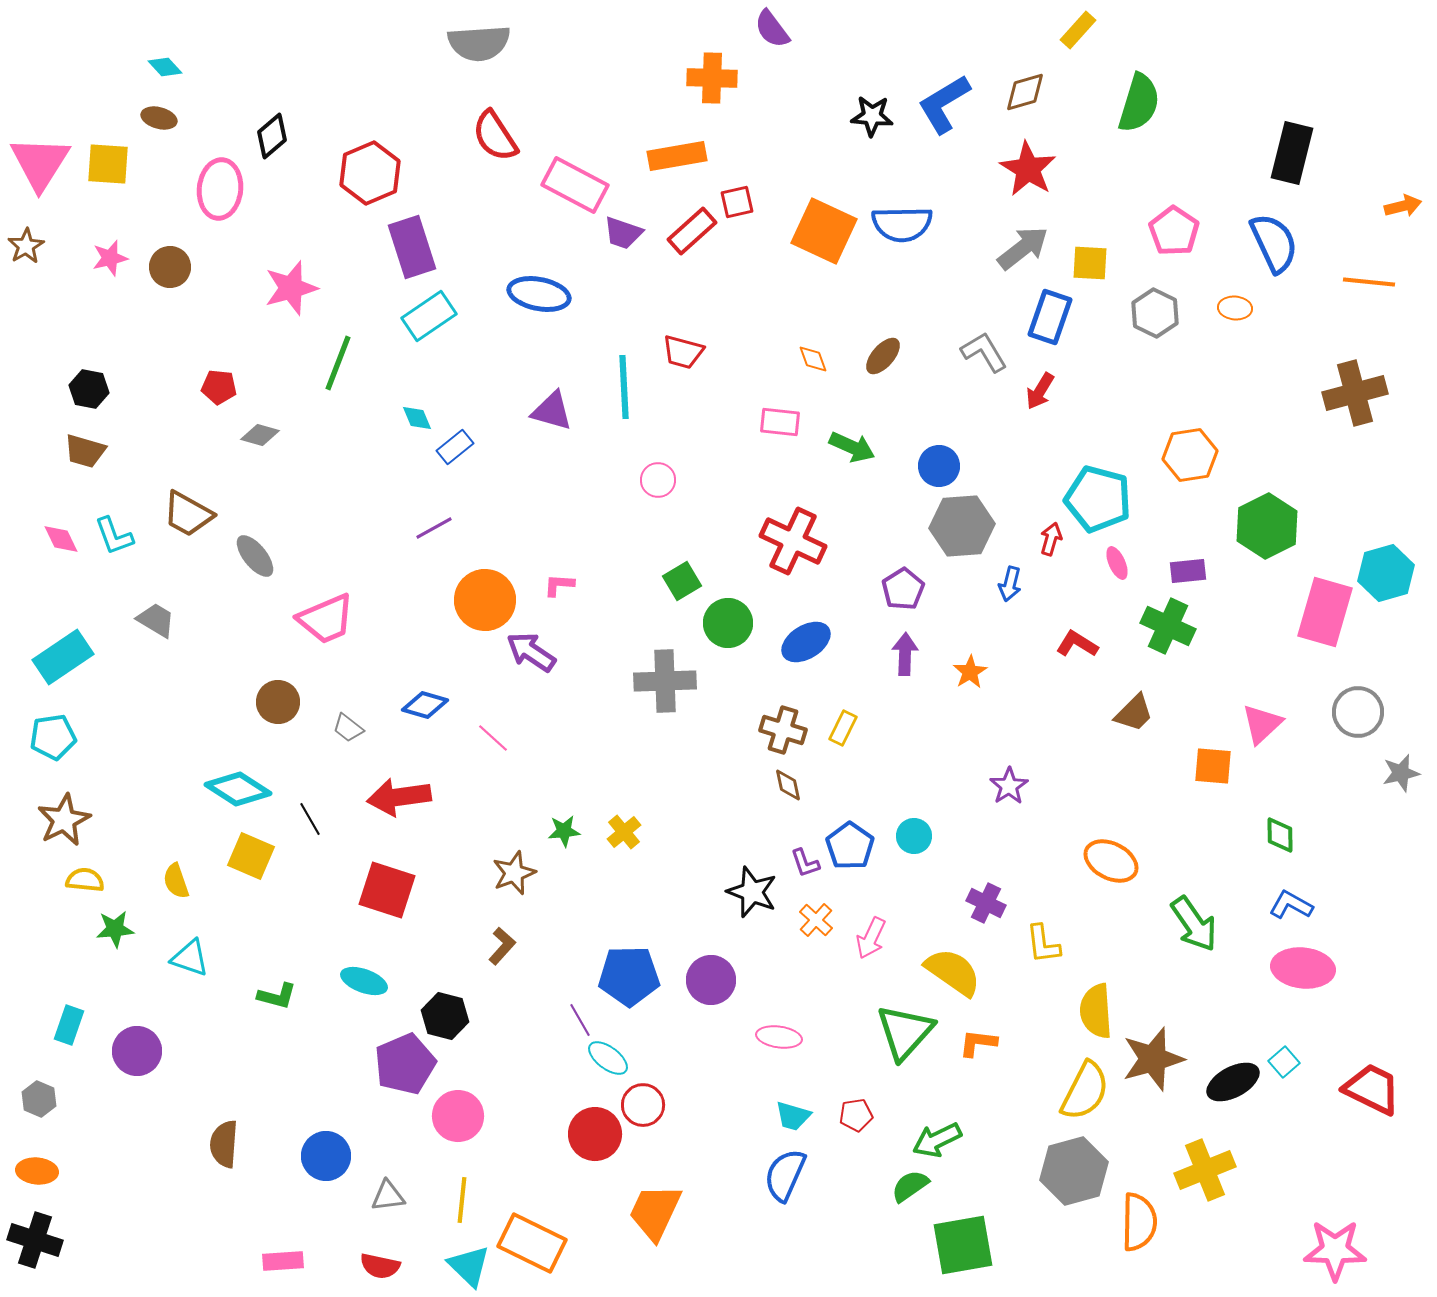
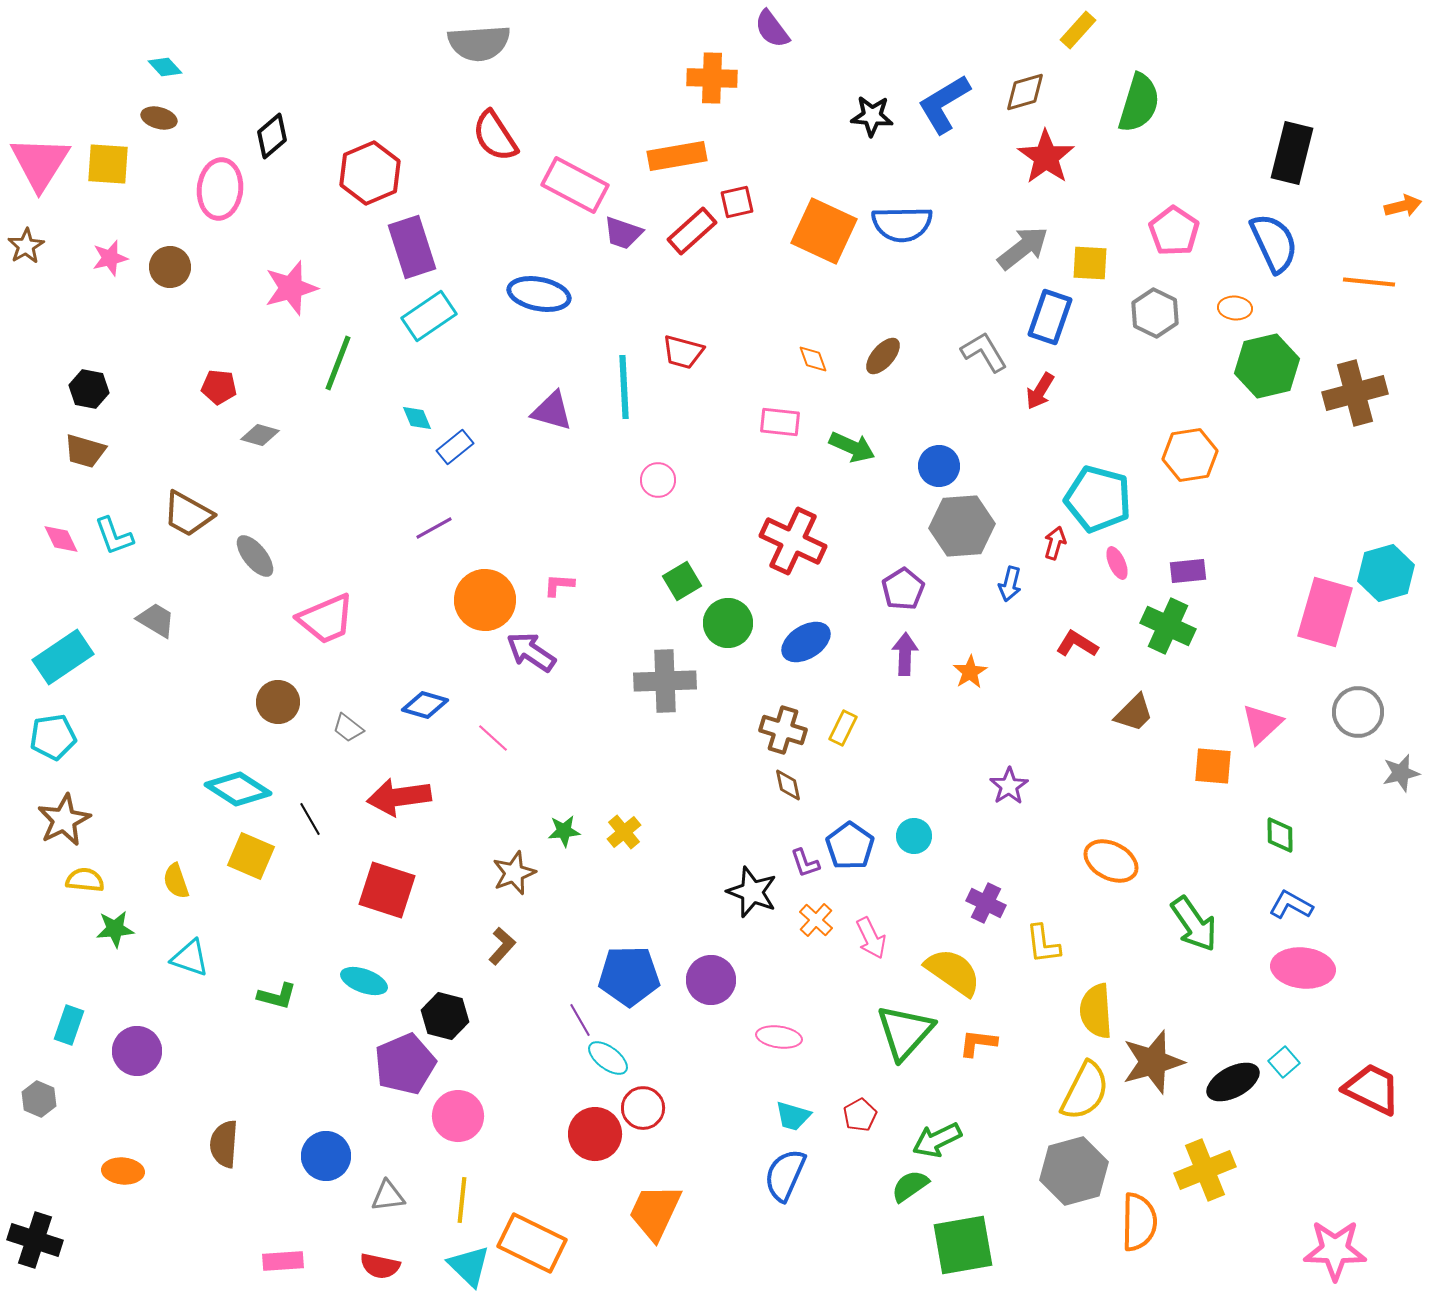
red star at (1028, 169): moved 18 px right, 12 px up; rotated 4 degrees clockwise
green hexagon at (1267, 526): moved 160 px up; rotated 14 degrees clockwise
red arrow at (1051, 539): moved 4 px right, 4 px down
pink arrow at (871, 938): rotated 51 degrees counterclockwise
brown star at (1153, 1059): moved 3 px down
red circle at (643, 1105): moved 3 px down
red pentagon at (856, 1115): moved 4 px right; rotated 20 degrees counterclockwise
orange ellipse at (37, 1171): moved 86 px right
